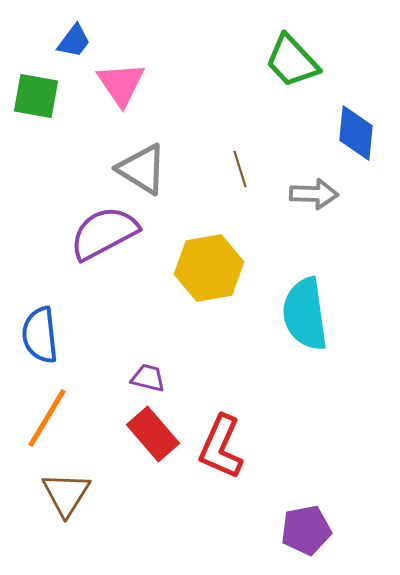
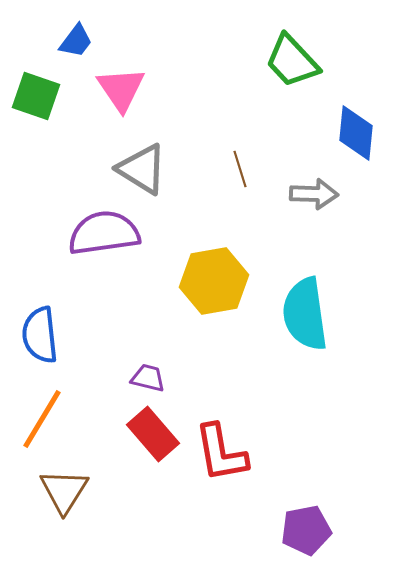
blue trapezoid: moved 2 px right
pink triangle: moved 5 px down
green square: rotated 9 degrees clockwise
purple semicircle: rotated 20 degrees clockwise
yellow hexagon: moved 5 px right, 13 px down
orange line: moved 5 px left, 1 px down
red L-shape: moved 6 px down; rotated 34 degrees counterclockwise
brown triangle: moved 2 px left, 3 px up
